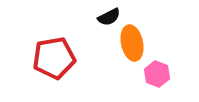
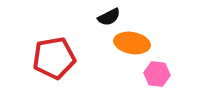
orange ellipse: rotated 68 degrees counterclockwise
pink hexagon: rotated 15 degrees counterclockwise
